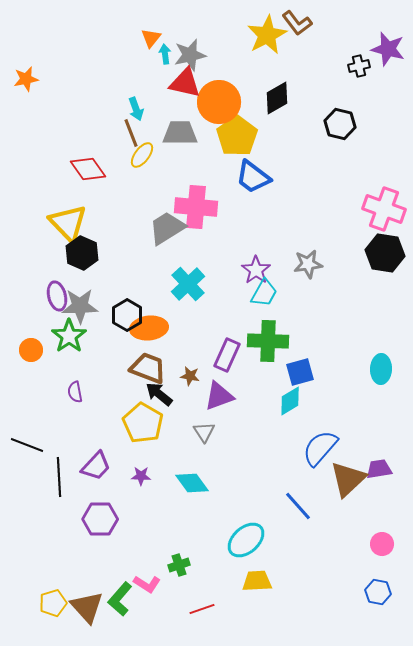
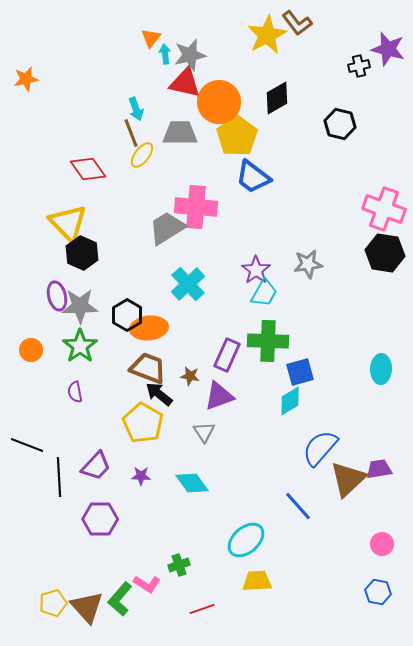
green star at (69, 336): moved 11 px right, 10 px down
